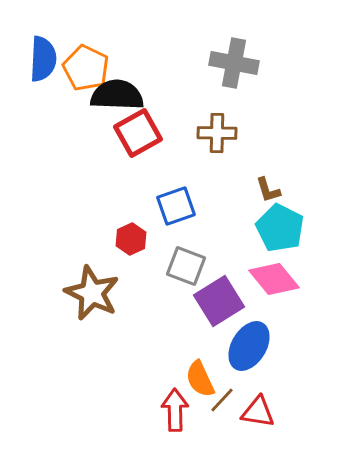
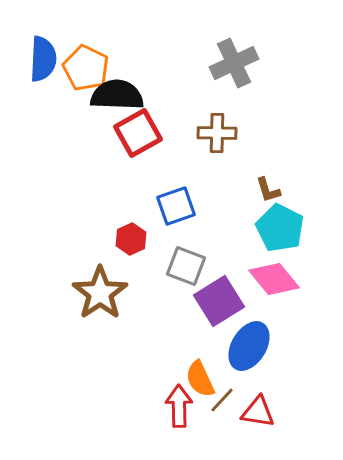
gray cross: rotated 36 degrees counterclockwise
brown star: moved 8 px right; rotated 12 degrees clockwise
red arrow: moved 4 px right, 4 px up
